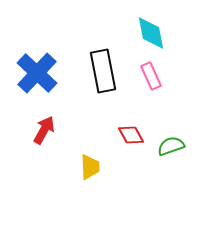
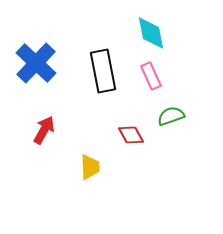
blue cross: moved 1 px left, 10 px up
green semicircle: moved 30 px up
